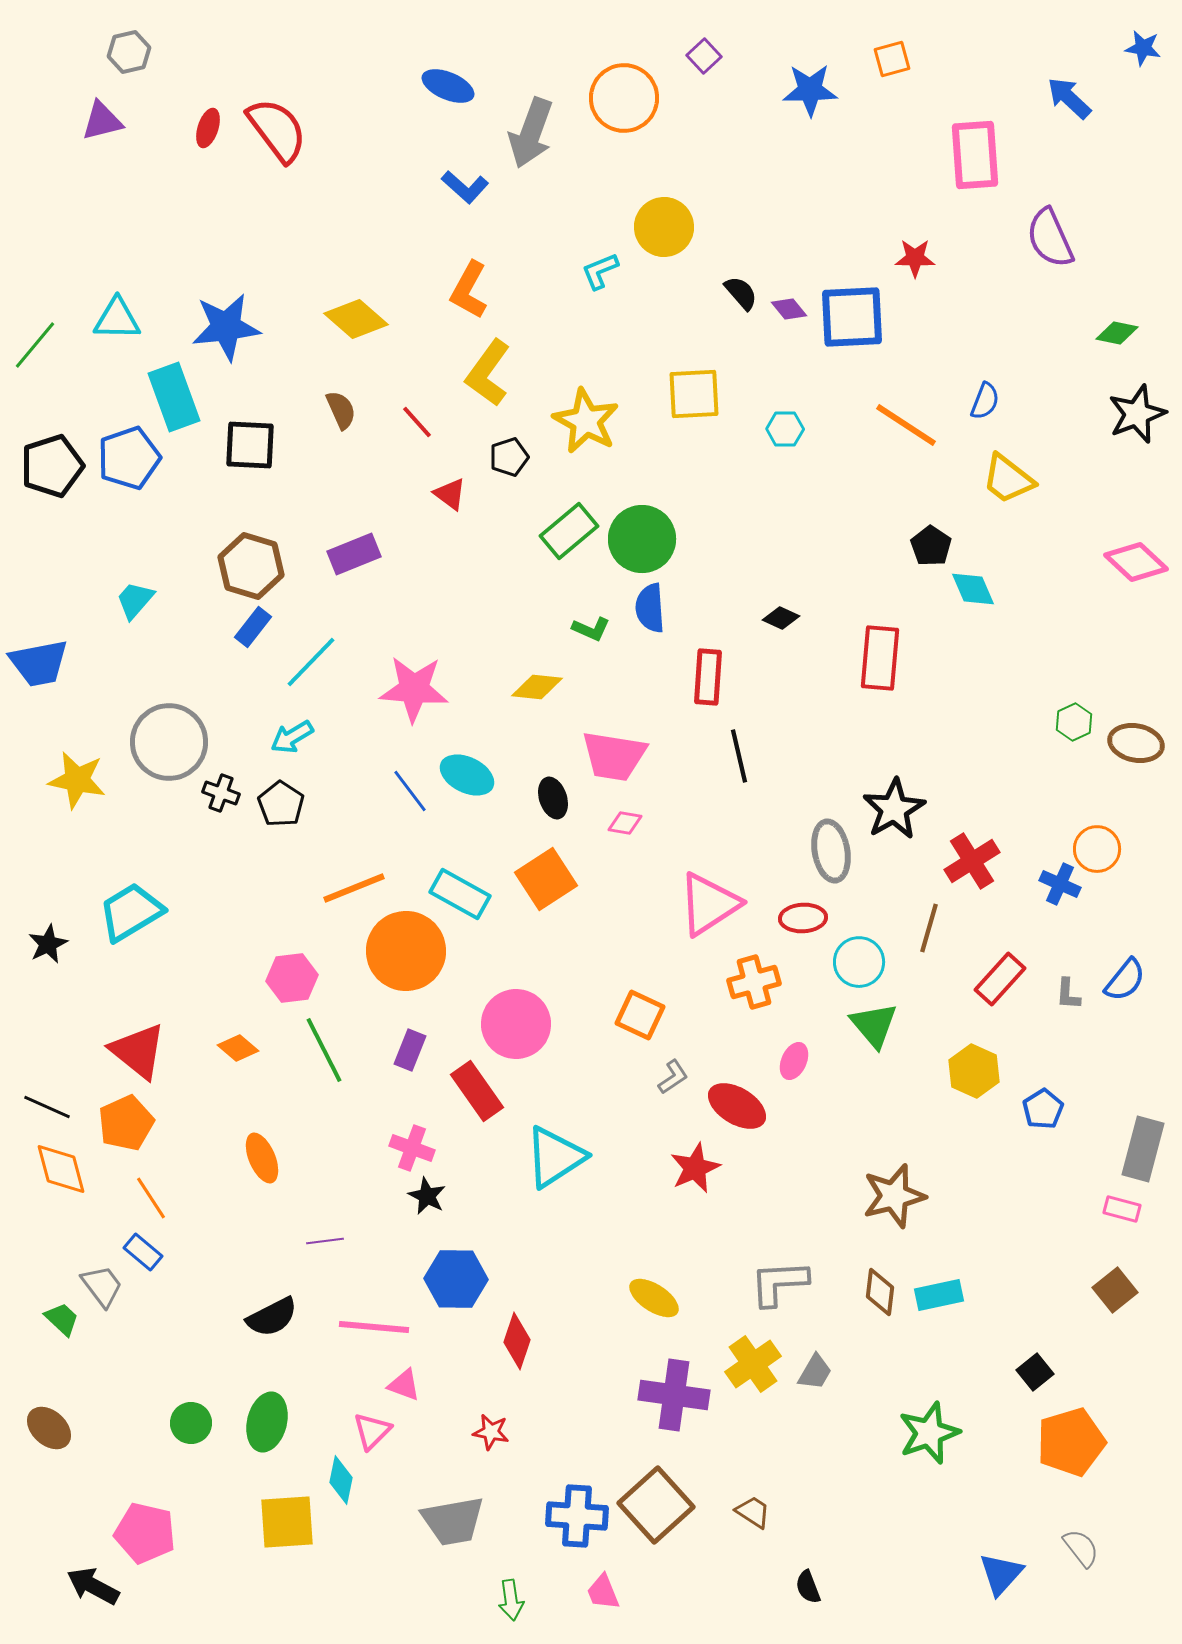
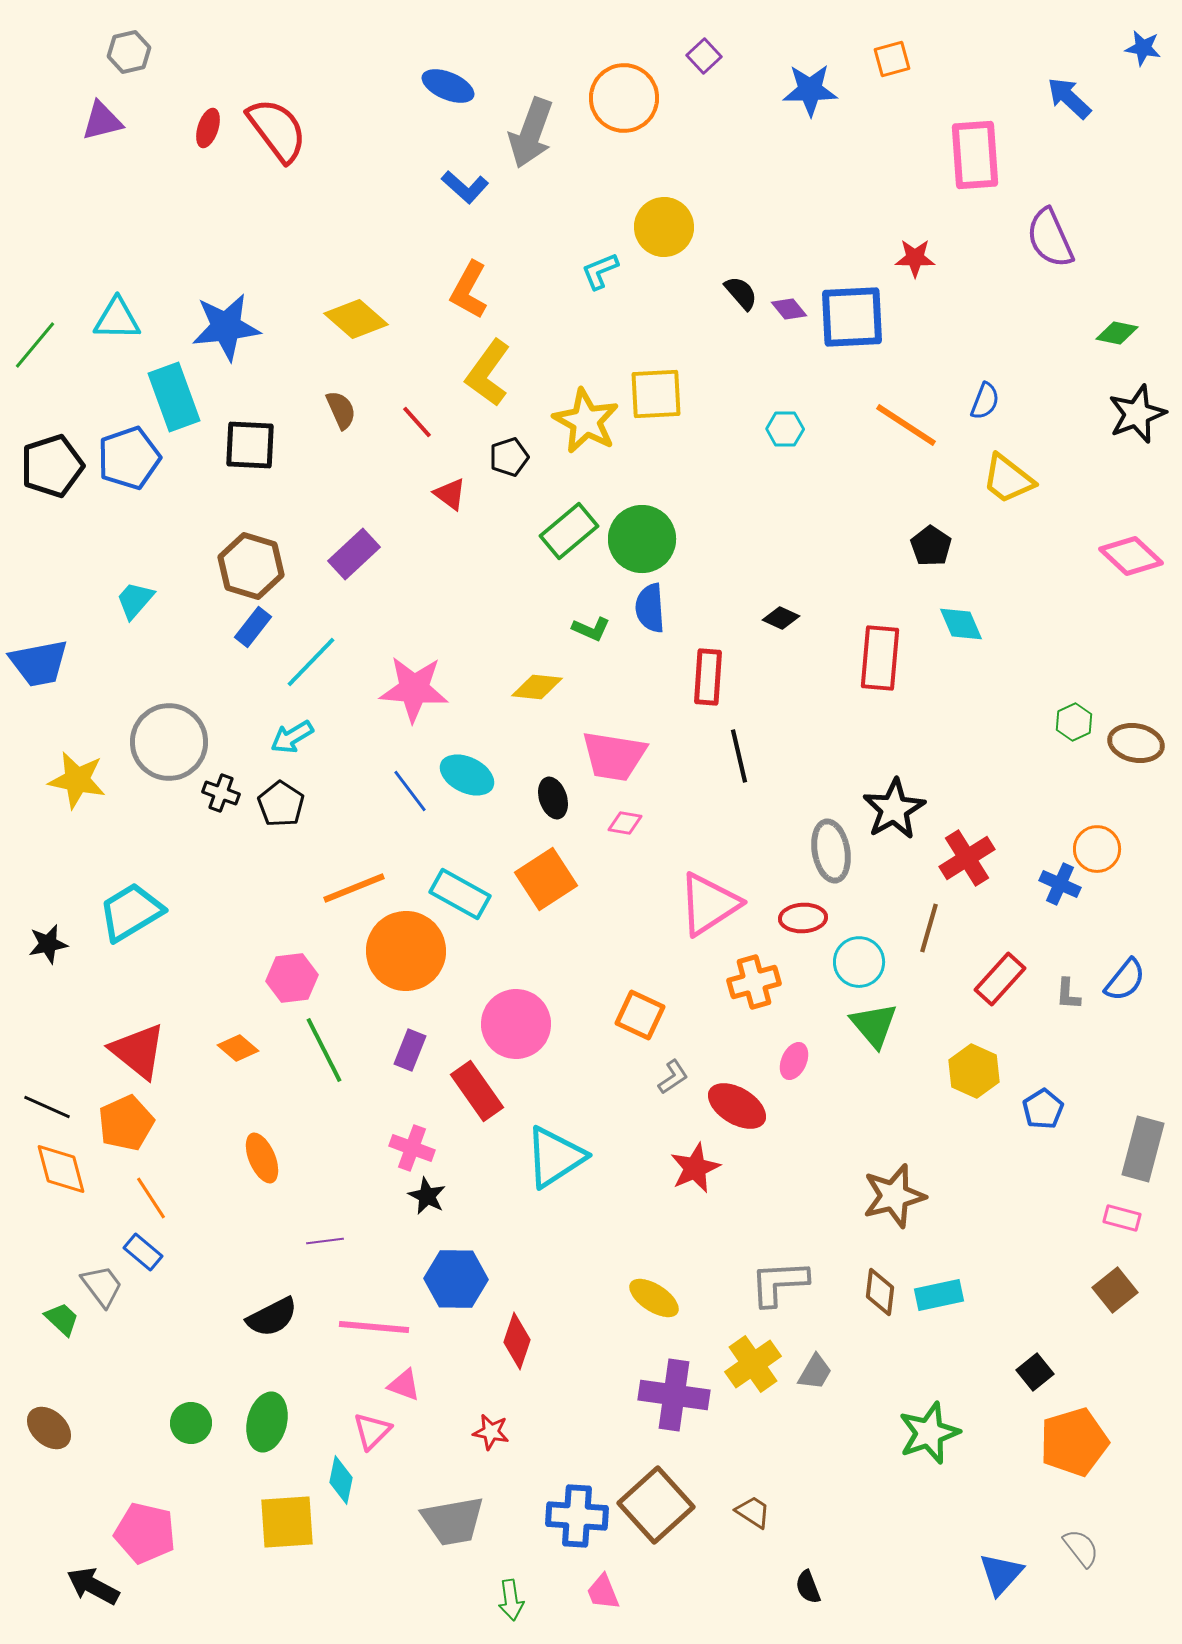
yellow square at (694, 394): moved 38 px left
purple rectangle at (354, 554): rotated 21 degrees counterclockwise
pink diamond at (1136, 562): moved 5 px left, 6 px up
cyan diamond at (973, 589): moved 12 px left, 35 px down
red cross at (972, 861): moved 5 px left, 3 px up
black star at (48, 944): rotated 15 degrees clockwise
pink rectangle at (1122, 1209): moved 9 px down
orange pentagon at (1071, 1442): moved 3 px right
